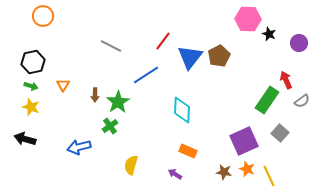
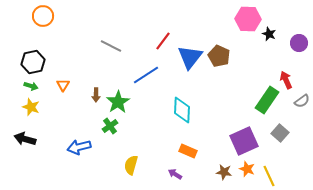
brown pentagon: rotated 20 degrees counterclockwise
brown arrow: moved 1 px right
